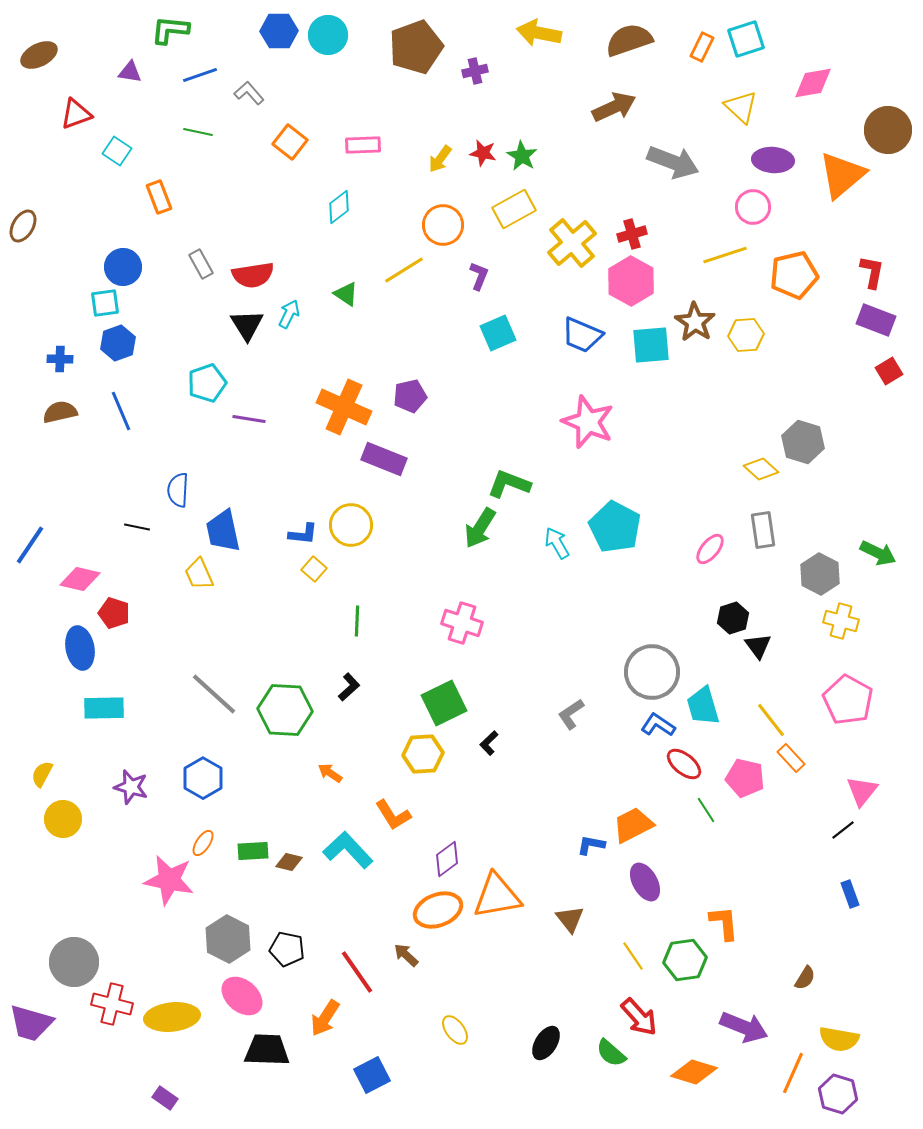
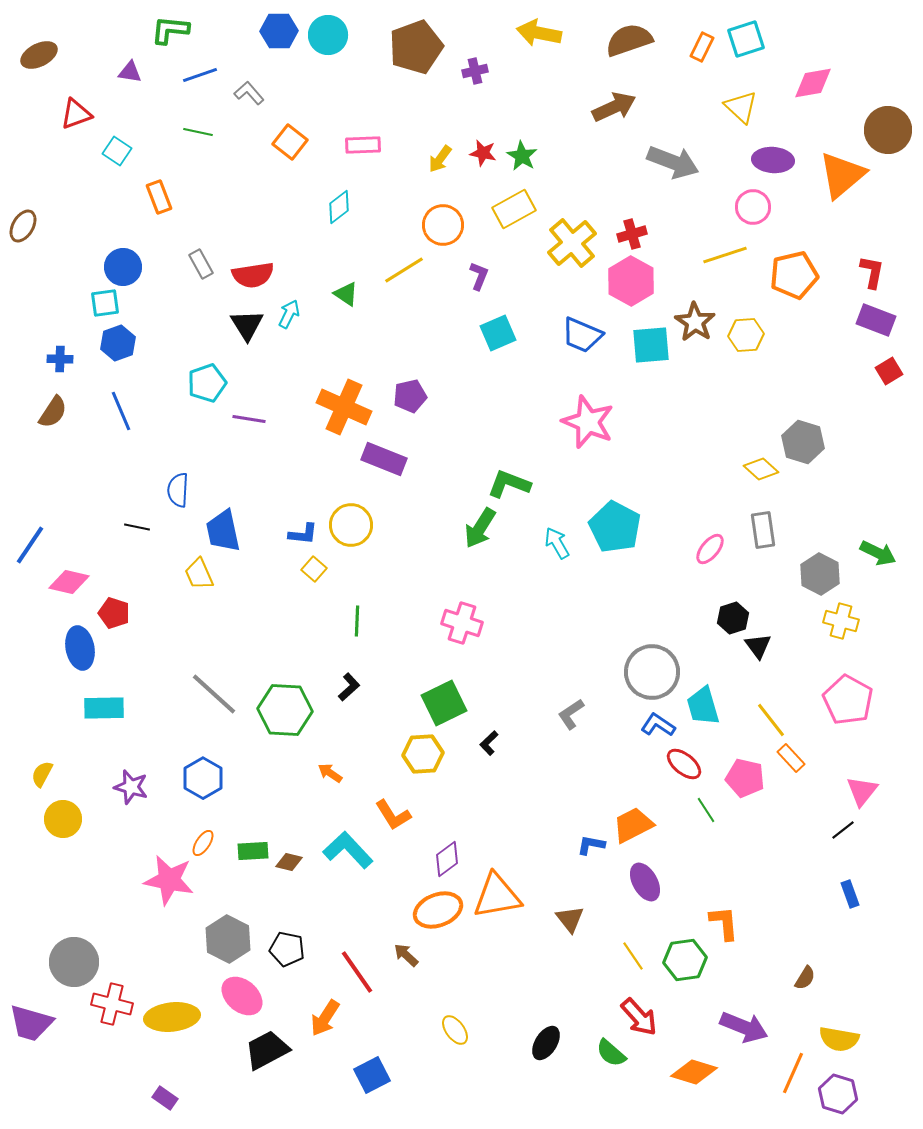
brown semicircle at (60, 412): moved 7 px left; rotated 136 degrees clockwise
pink diamond at (80, 579): moved 11 px left, 3 px down
black trapezoid at (267, 1050): rotated 30 degrees counterclockwise
